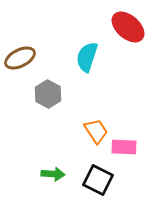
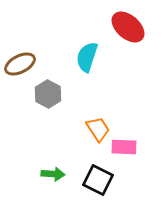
brown ellipse: moved 6 px down
orange trapezoid: moved 2 px right, 2 px up
